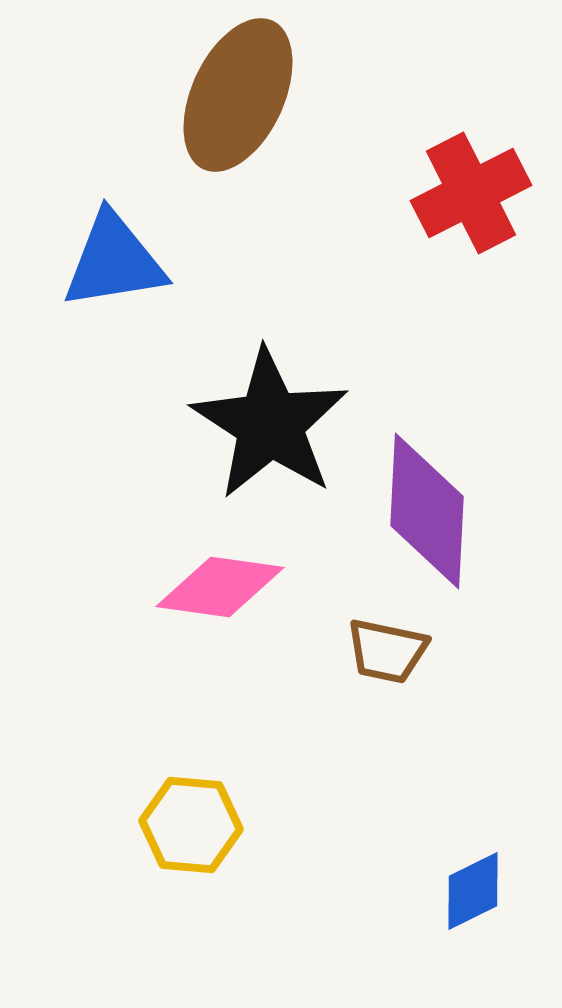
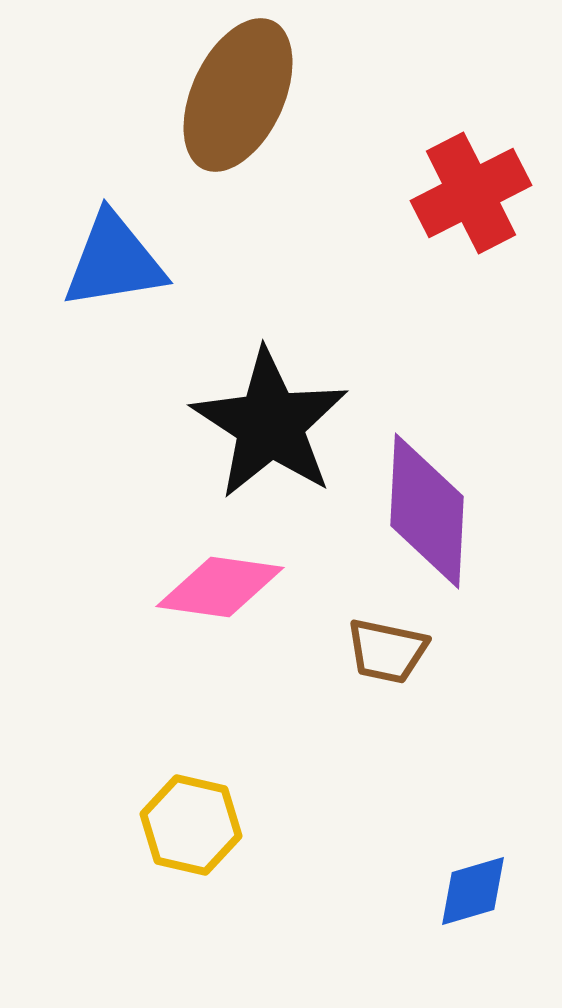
yellow hexagon: rotated 8 degrees clockwise
blue diamond: rotated 10 degrees clockwise
